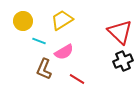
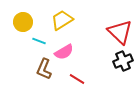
yellow circle: moved 1 px down
